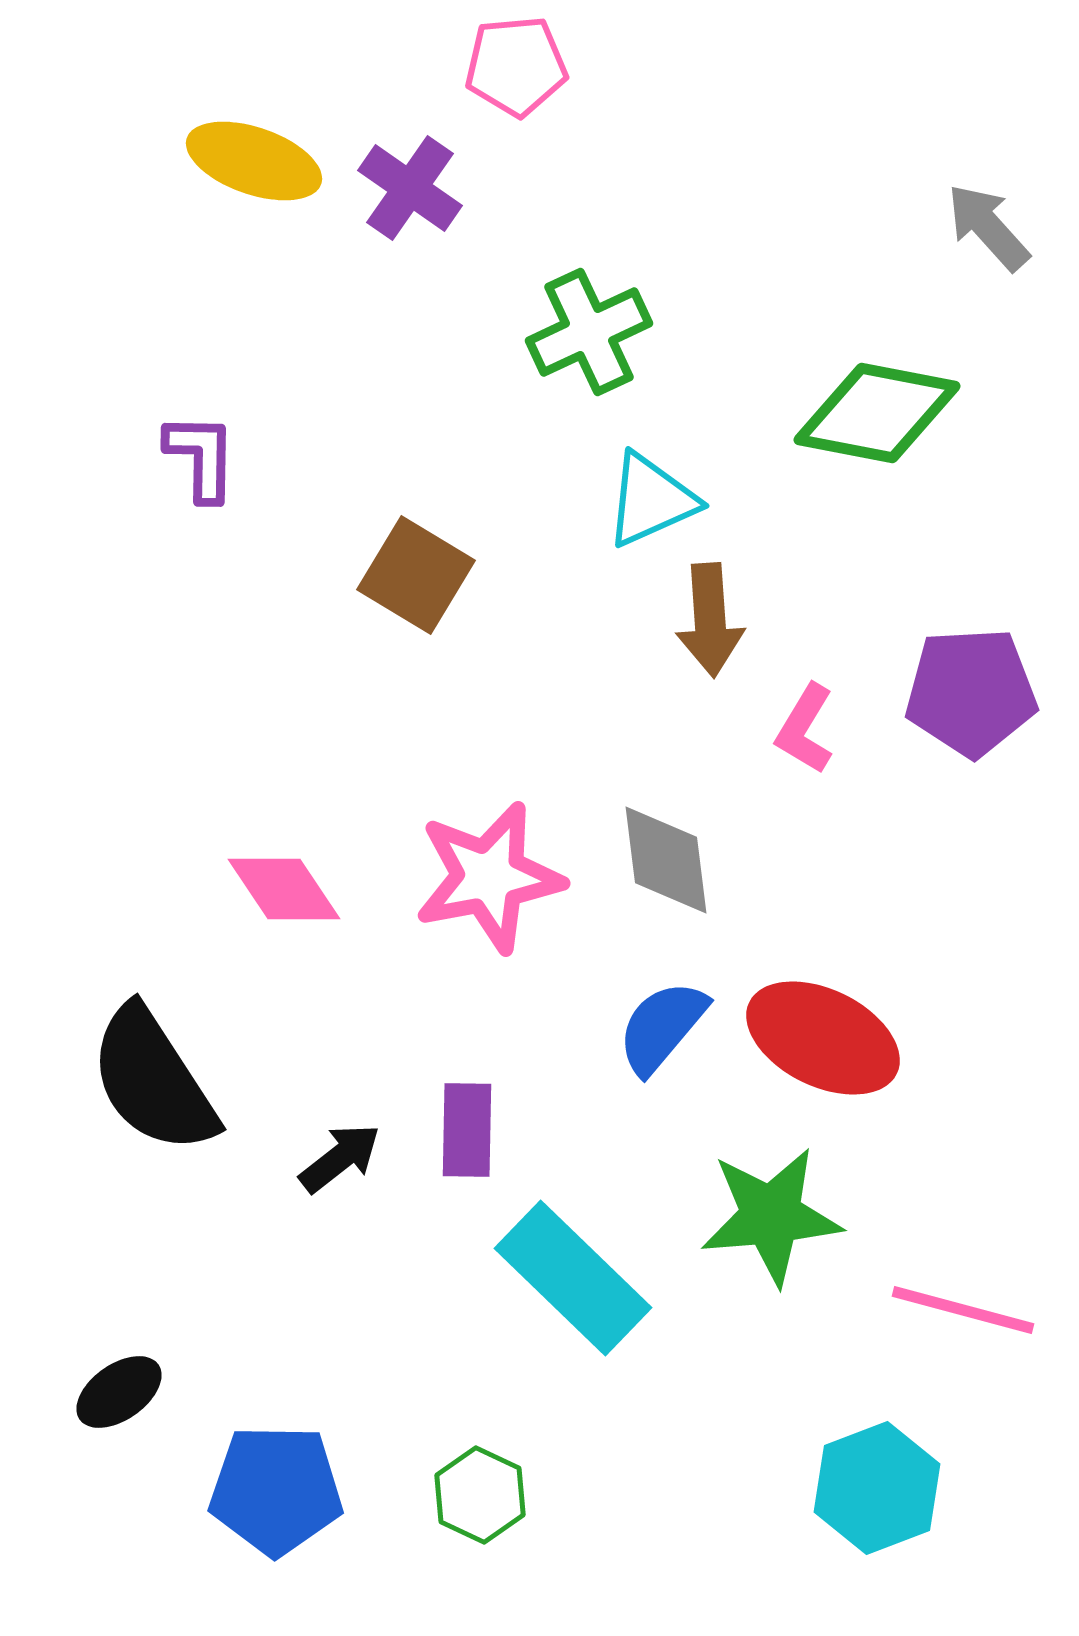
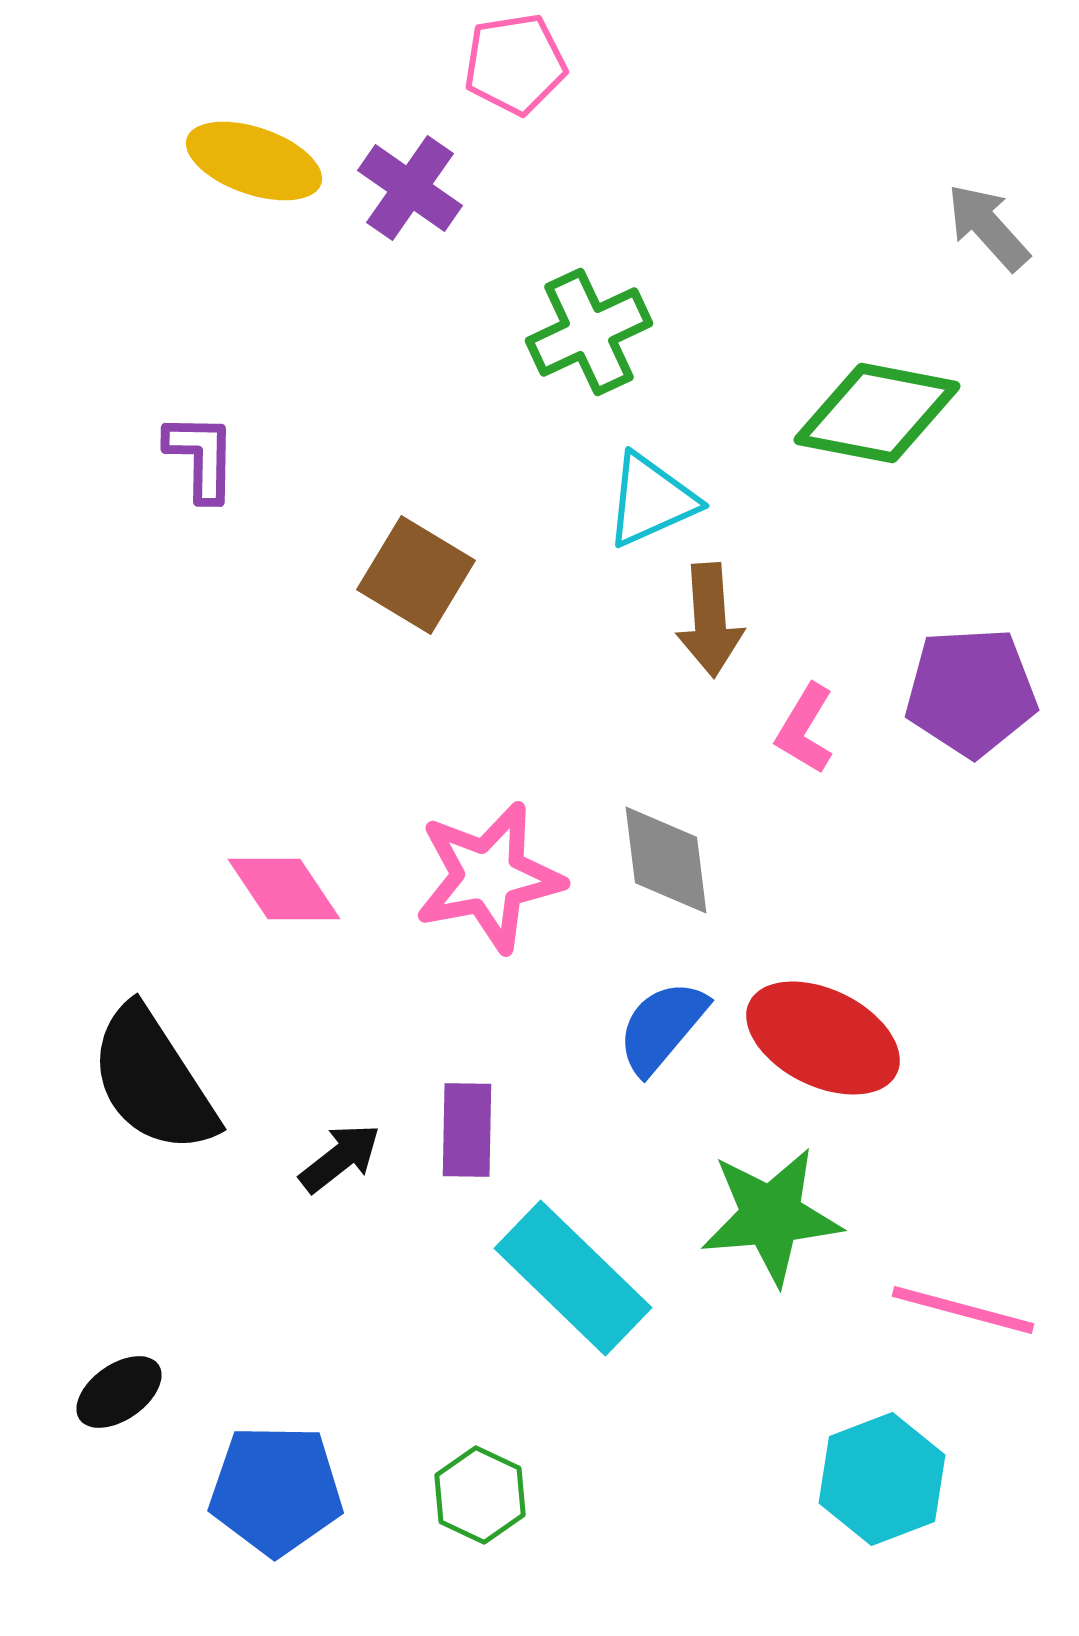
pink pentagon: moved 1 px left, 2 px up; rotated 4 degrees counterclockwise
cyan hexagon: moved 5 px right, 9 px up
